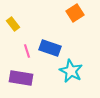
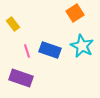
blue rectangle: moved 2 px down
cyan star: moved 11 px right, 25 px up
purple rectangle: rotated 10 degrees clockwise
